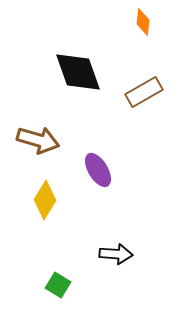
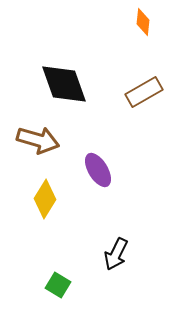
black diamond: moved 14 px left, 12 px down
yellow diamond: moved 1 px up
black arrow: rotated 112 degrees clockwise
